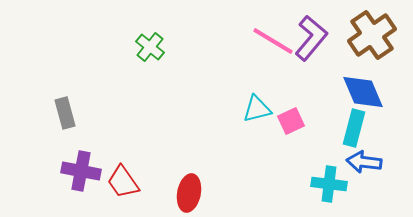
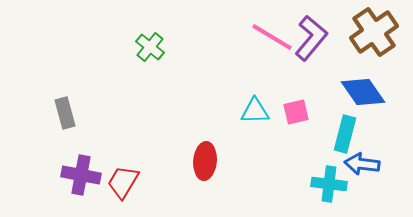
brown cross: moved 2 px right, 3 px up
pink line: moved 1 px left, 4 px up
blue diamond: rotated 12 degrees counterclockwise
cyan triangle: moved 2 px left, 2 px down; rotated 12 degrees clockwise
pink square: moved 5 px right, 9 px up; rotated 12 degrees clockwise
cyan rectangle: moved 9 px left, 6 px down
blue arrow: moved 2 px left, 2 px down
purple cross: moved 4 px down
red trapezoid: rotated 66 degrees clockwise
red ellipse: moved 16 px right, 32 px up; rotated 6 degrees counterclockwise
